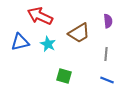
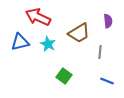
red arrow: moved 2 px left, 1 px down
gray line: moved 6 px left, 2 px up
green square: rotated 21 degrees clockwise
blue line: moved 1 px down
